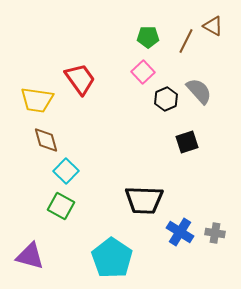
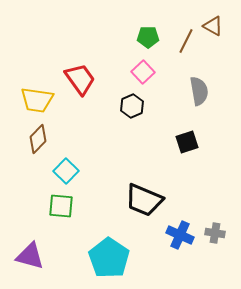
gray semicircle: rotated 32 degrees clockwise
black hexagon: moved 34 px left, 7 px down
brown diamond: moved 8 px left, 1 px up; rotated 60 degrees clockwise
black trapezoid: rotated 21 degrees clockwise
green square: rotated 24 degrees counterclockwise
blue cross: moved 3 px down; rotated 8 degrees counterclockwise
cyan pentagon: moved 3 px left
